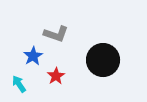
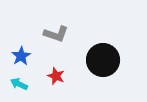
blue star: moved 12 px left
red star: rotated 18 degrees counterclockwise
cyan arrow: rotated 30 degrees counterclockwise
